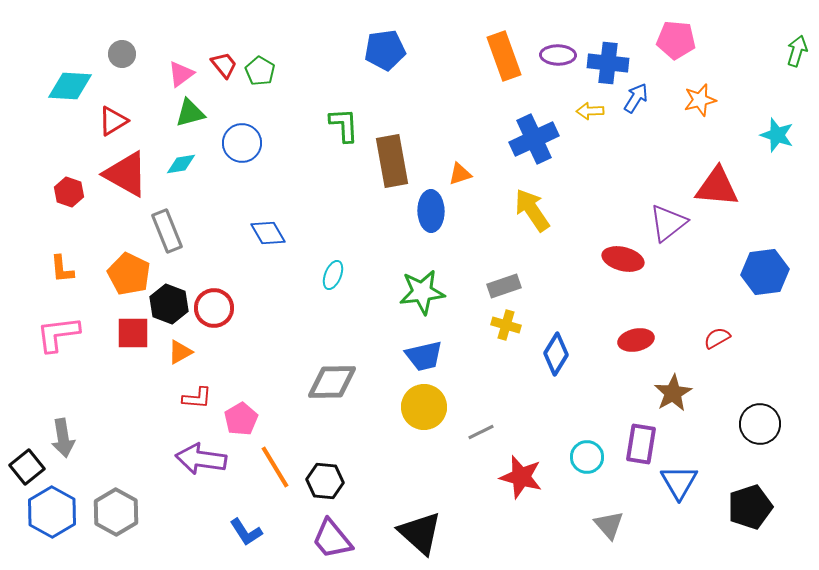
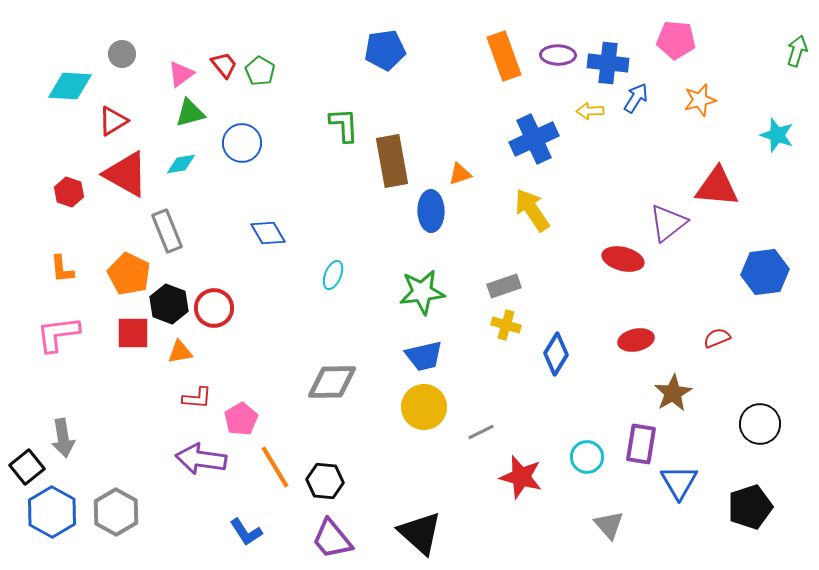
red semicircle at (717, 338): rotated 8 degrees clockwise
orange triangle at (180, 352): rotated 20 degrees clockwise
